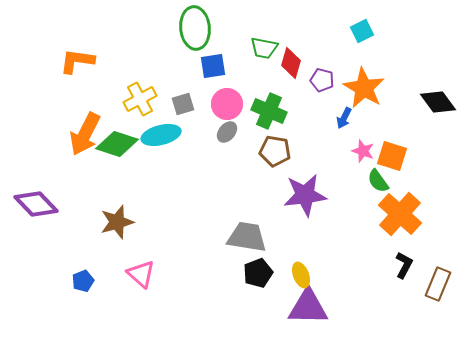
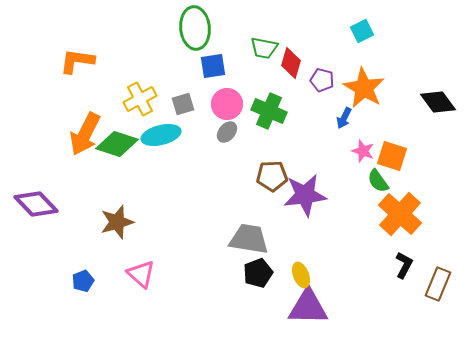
brown pentagon: moved 3 px left, 25 px down; rotated 12 degrees counterclockwise
gray trapezoid: moved 2 px right, 2 px down
